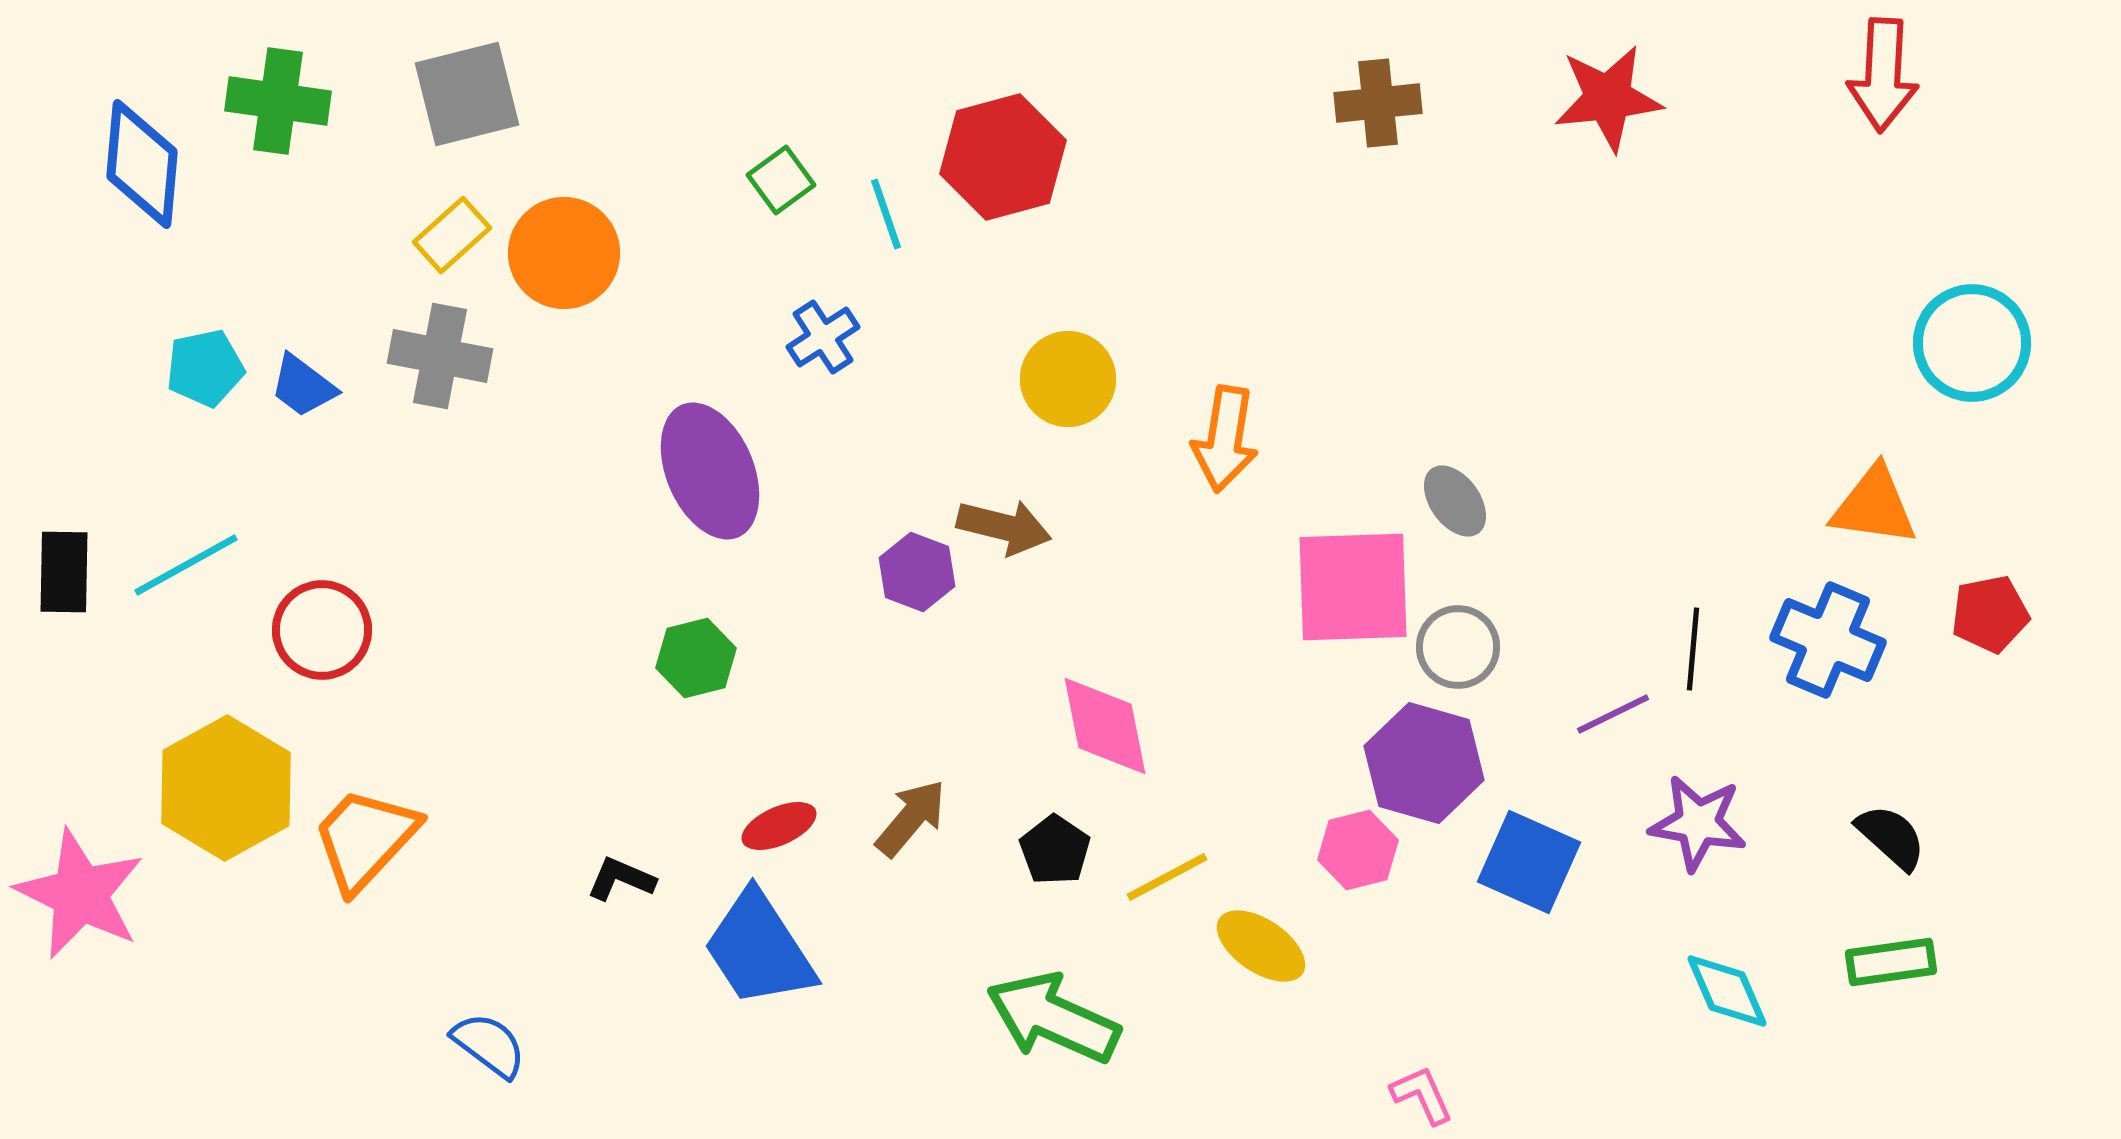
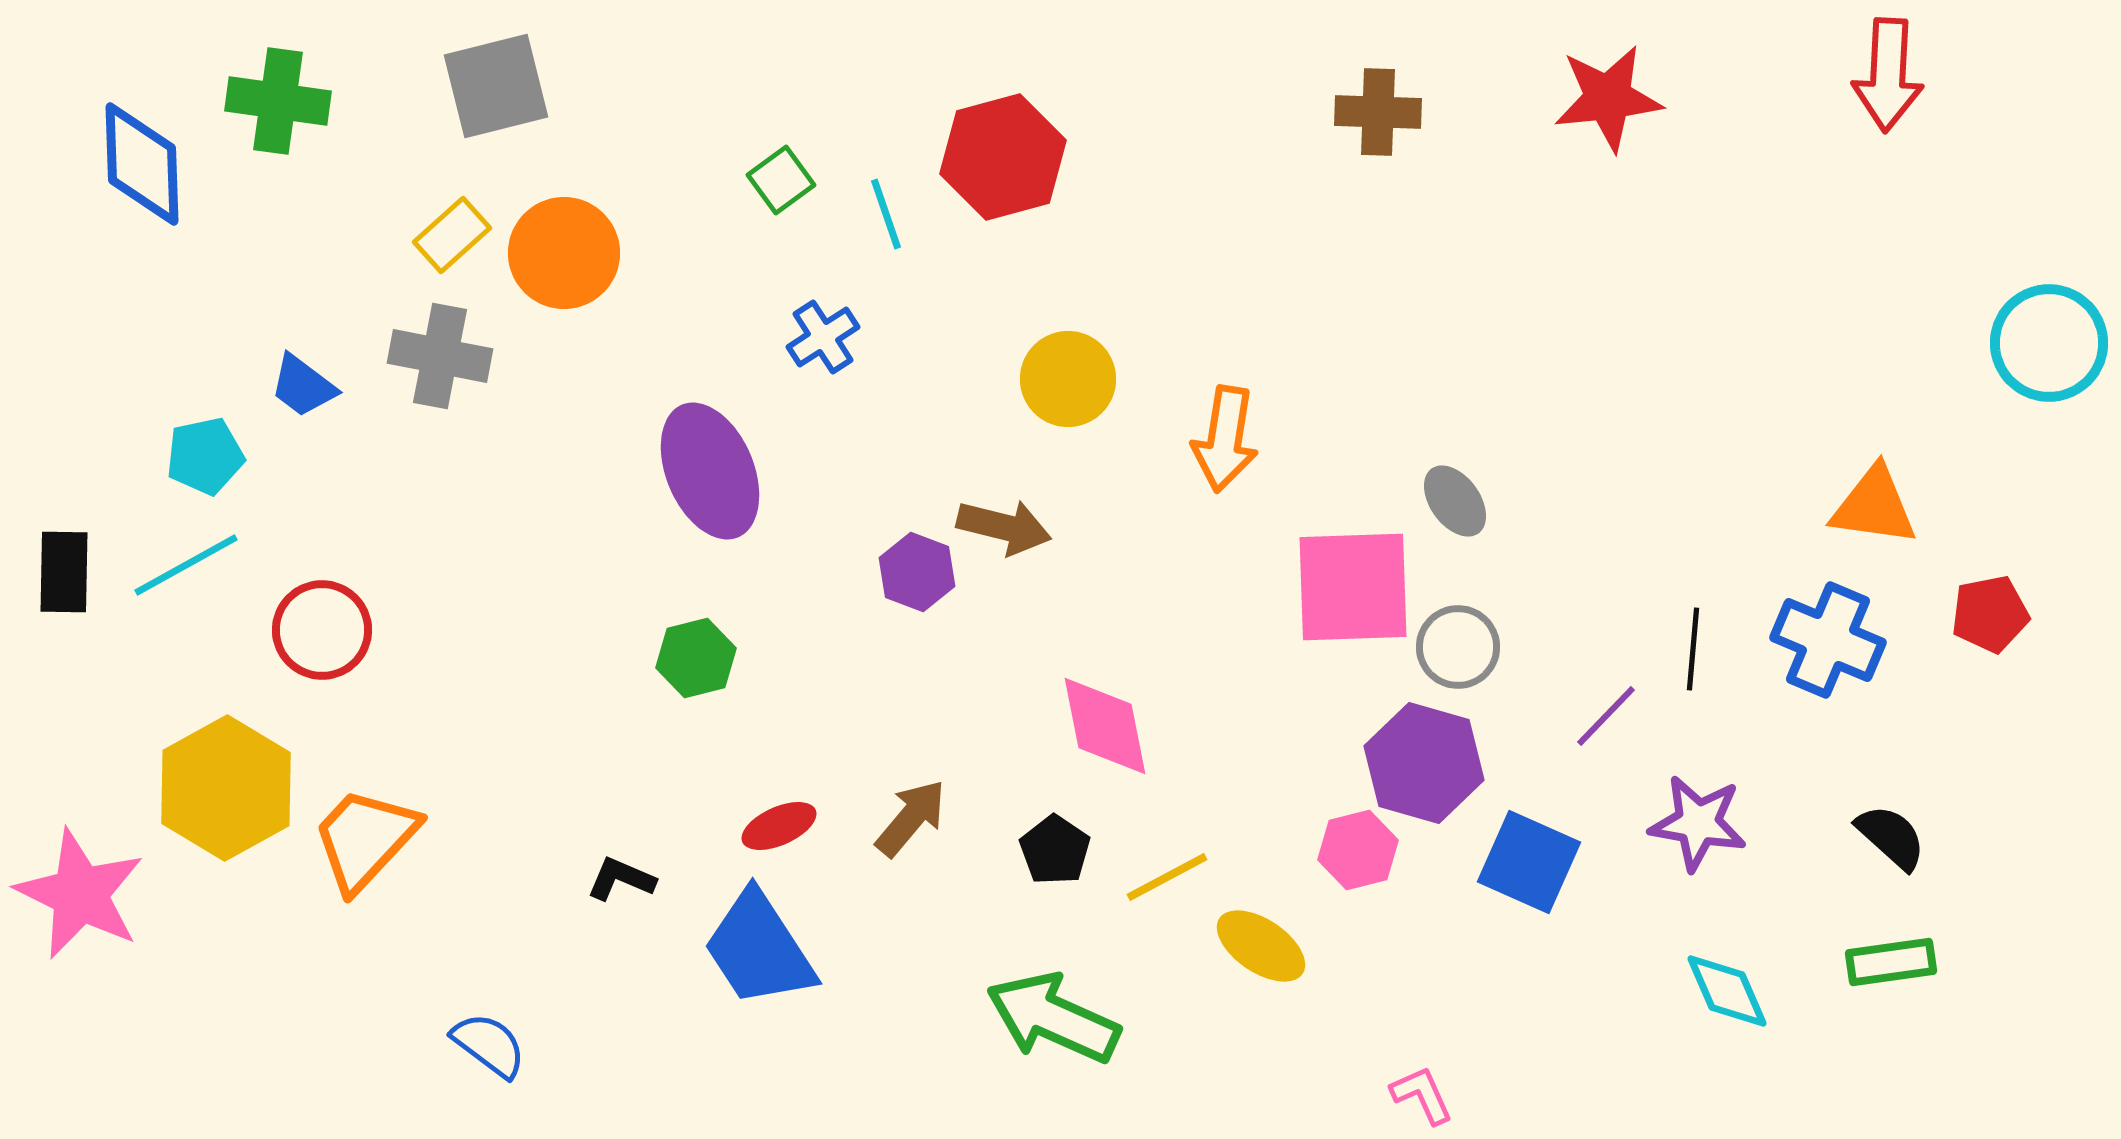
red arrow at (1883, 75): moved 5 px right
gray square at (467, 94): moved 29 px right, 8 px up
brown cross at (1378, 103): moved 9 px down; rotated 8 degrees clockwise
blue diamond at (142, 164): rotated 7 degrees counterclockwise
cyan circle at (1972, 343): moved 77 px right
cyan pentagon at (205, 368): moved 88 px down
purple line at (1613, 714): moved 7 px left, 2 px down; rotated 20 degrees counterclockwise
